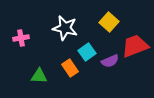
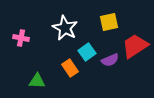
yellow square: rotated 36 degrees clockwise
white star: rotated 15 degrees clockwise
pink cross: rotated 21 degrees clockwise
red trapezoid: rotated 12 degrees counterclockwise
purple semicircle: moved 1 px up
green triangle: moved 2 px left, 5 px down
